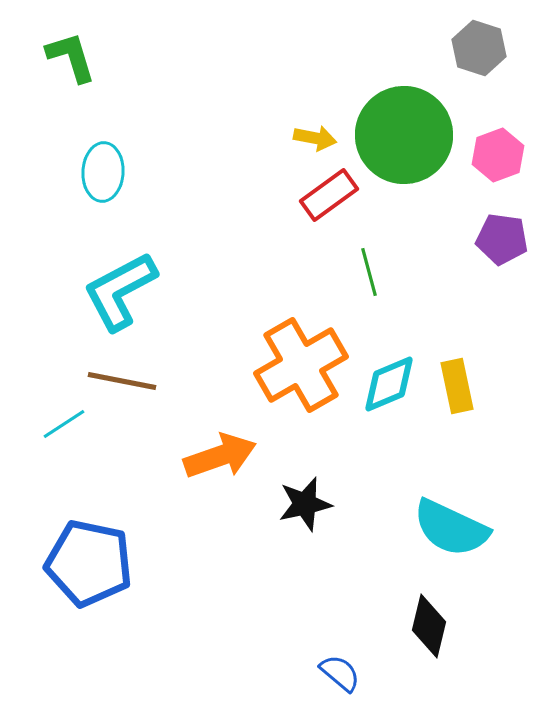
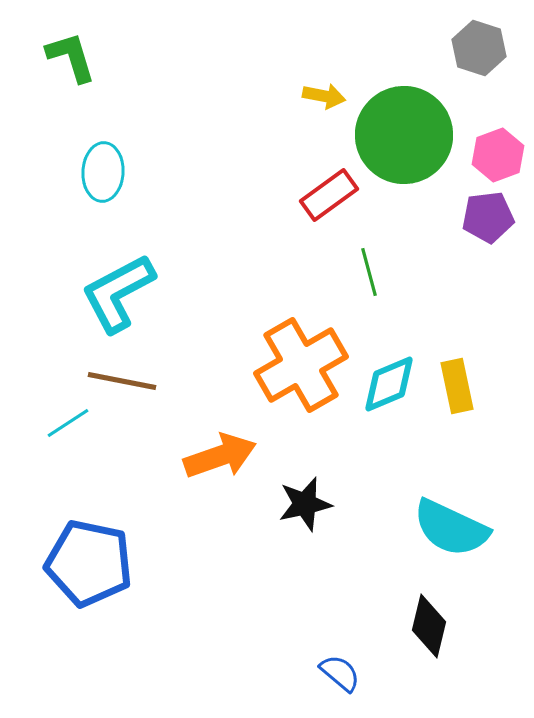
yellow arrow: moved 9 px right, 42 px up
purple pentagon: moved 14 px left, 22 px up; rotated 15 degrees counterclockwise
cyan L-shape: moved 2 px left, 2 px down
cyan line: moved 4 px right, 1 px up
